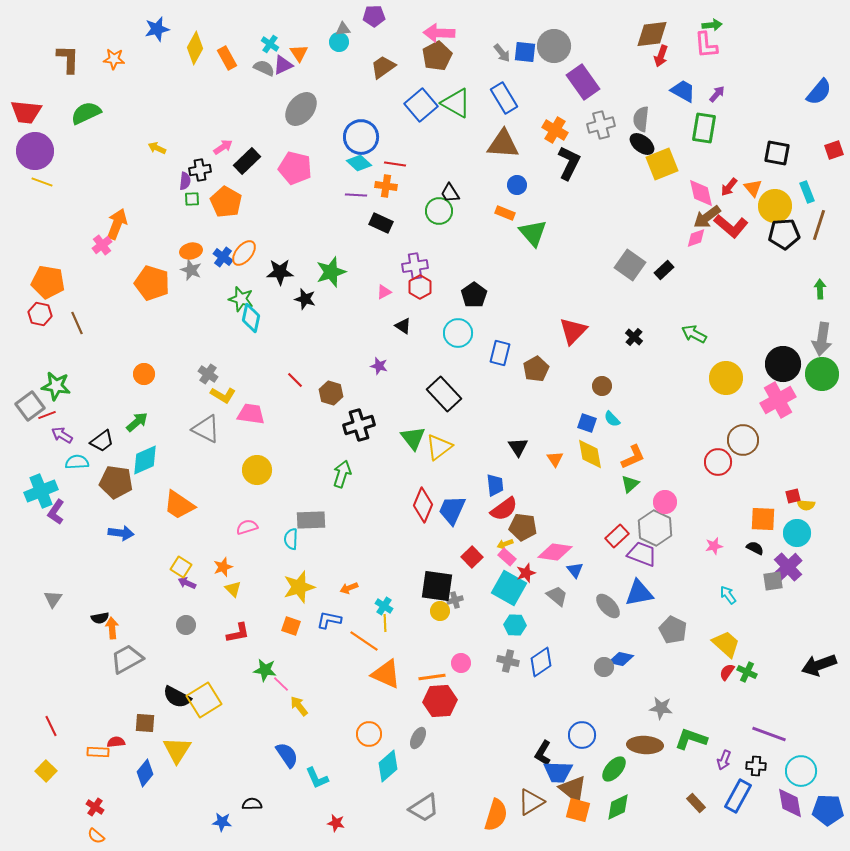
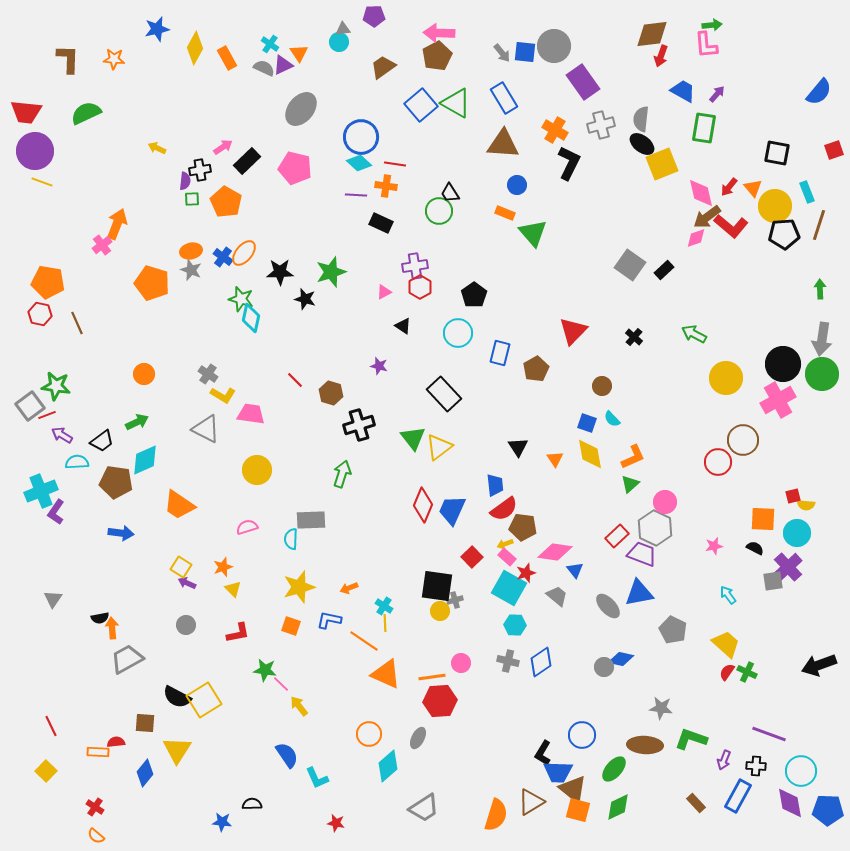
green arrow at (137, 422): rotated 15 degrees clockwise
